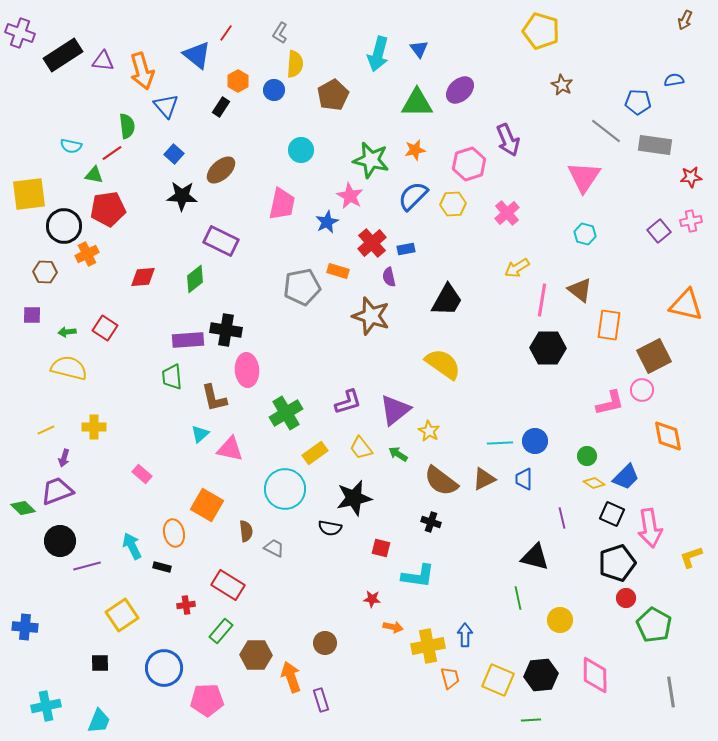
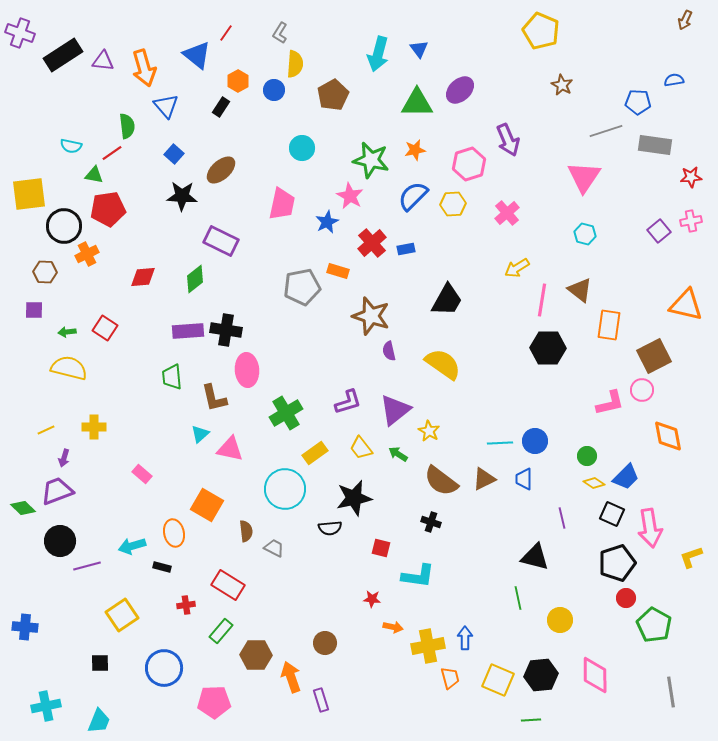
yellow pentagon at (541, 31): rotated 6 degrees clockwise
orange arrow at (142, 71): moved 2 px right, 3 px up
gray line at (606, 131): rotated 56 degrees counterclockwise
cyan circle at (301, 150): moved 1 px right, 2 px up
purple semicircle at (389, 277): moved 74 px down
purple square at (32, 315): moved 2 px right, 5 px up
purple rectangle at (188, 340): moved 9 px up
black semicircle at (330, 528): rotated 15 degrees counterclockwise
cyan arrow at (132, 546): rotated 80 degrees counterclockwise
blue arrow at (465, 635): moved 3 px down
pink pentagon at (207, 700): moved 7 px right, 2 px down
